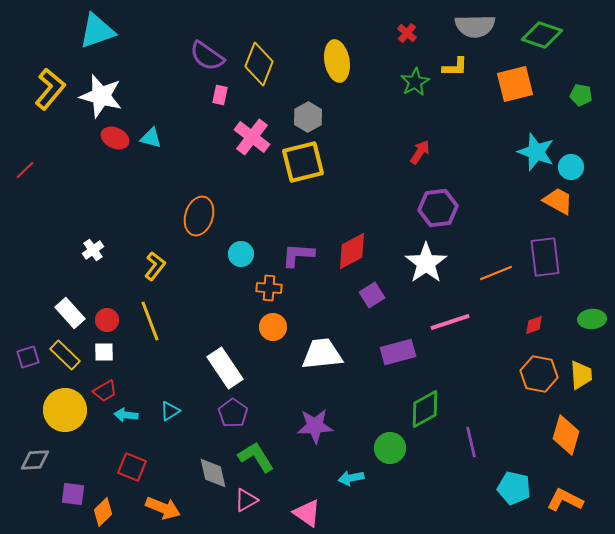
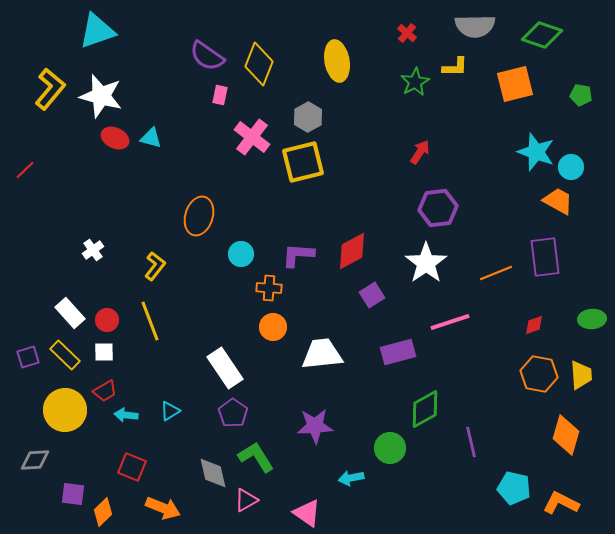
orange L-shape at (565, 500): moved 4 px left, 3 px down
